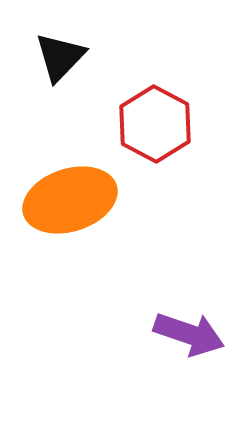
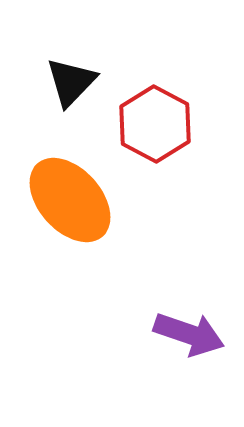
black triangle: moved 11 px right, 25 px down
orange ellipse: rotated 66 degrees clockwise
